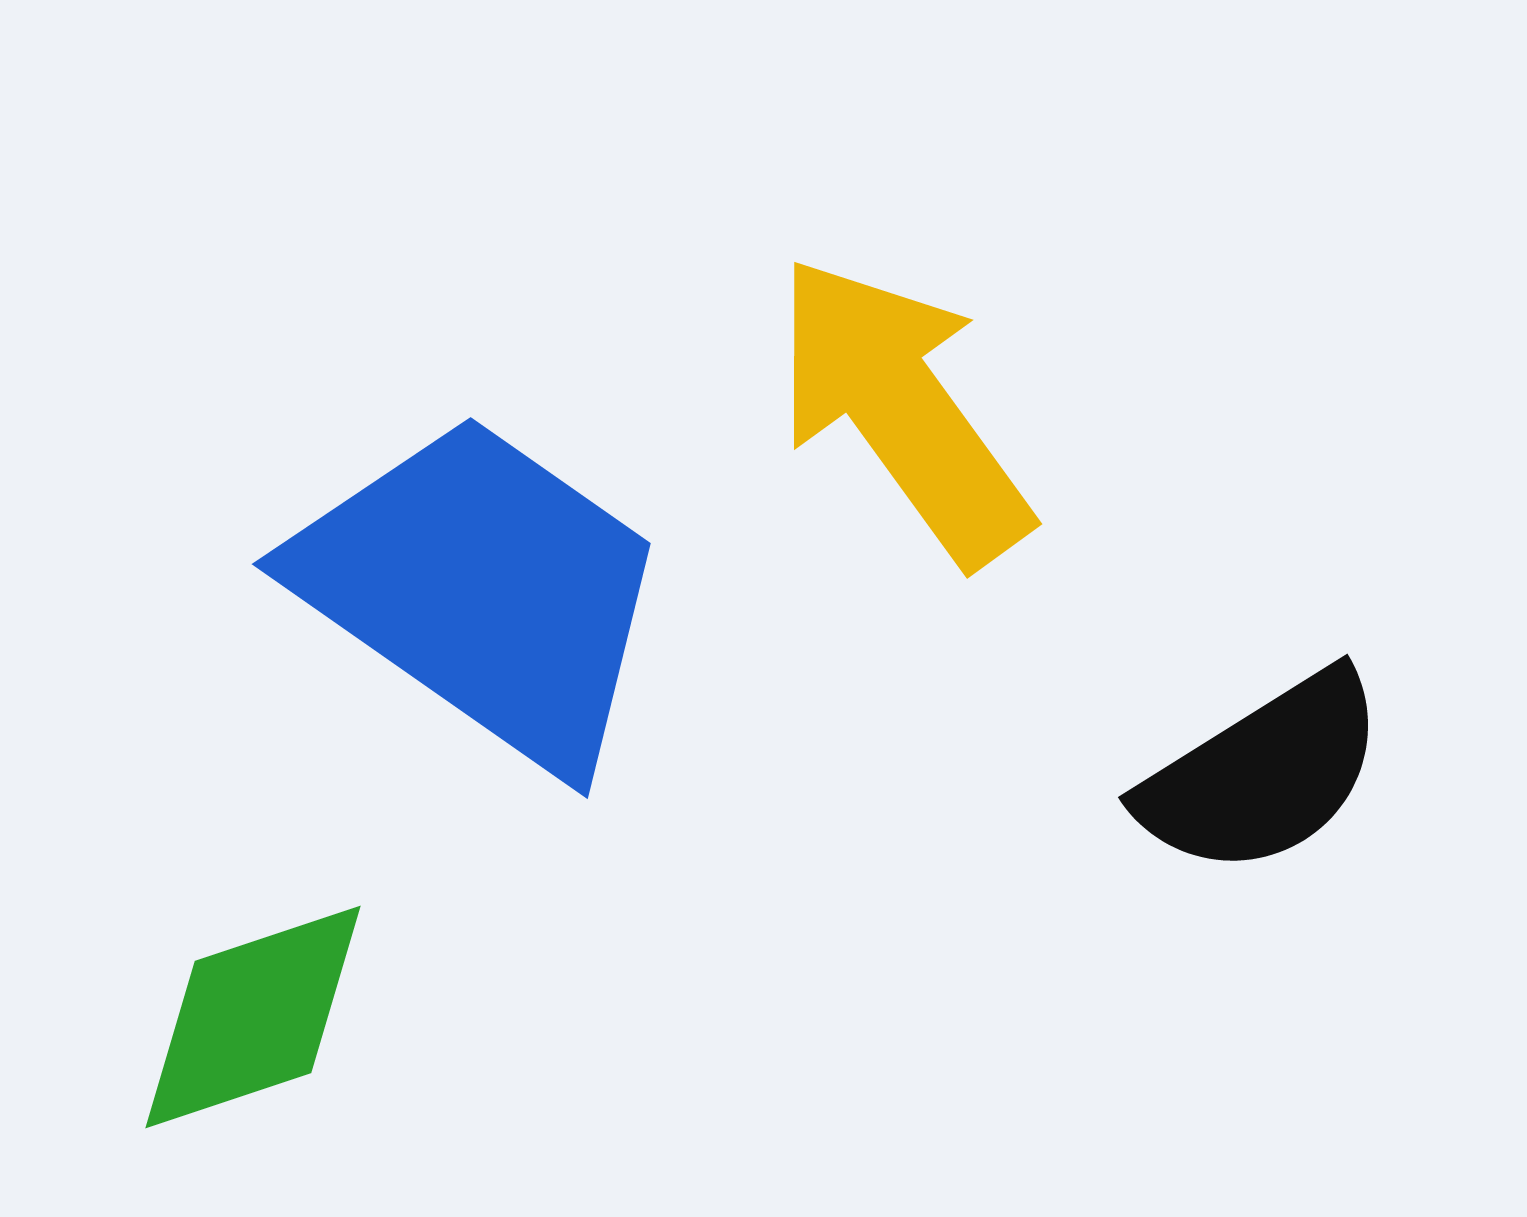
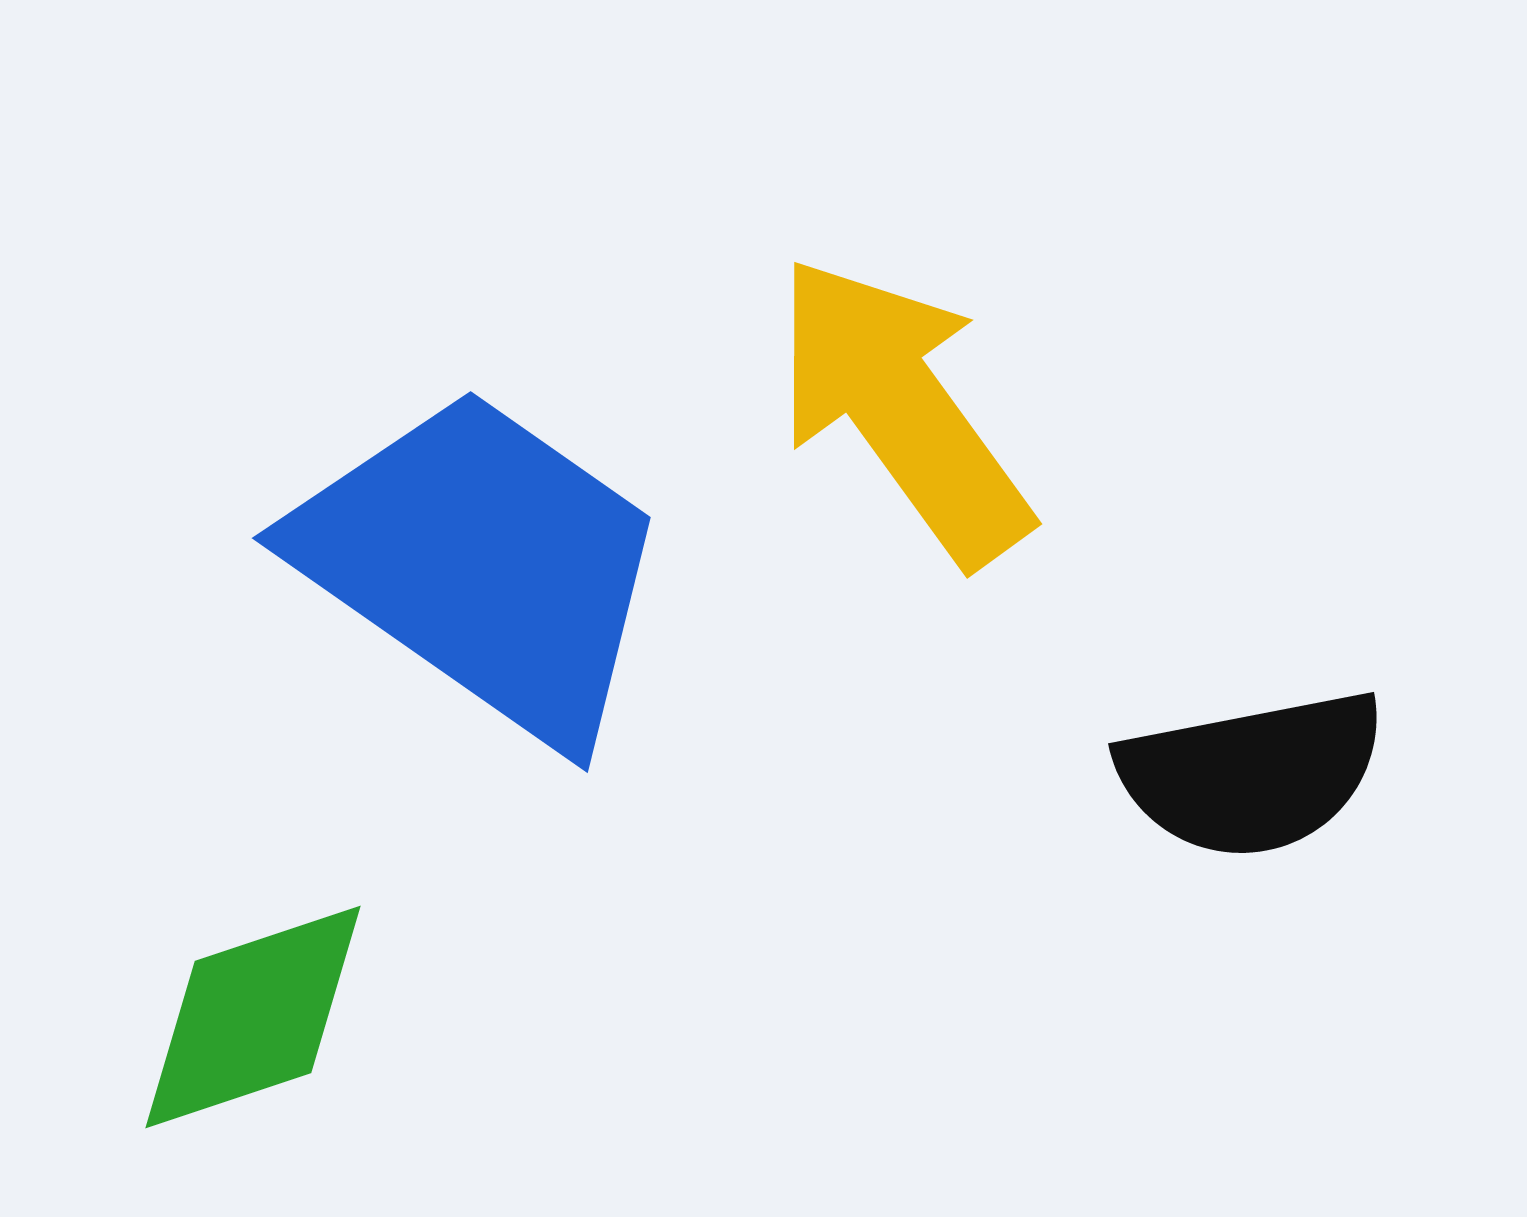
blue trapezoid: moved 26 px up
black semicircle: moved 11 px left; rotated 21 degrees clockwise
